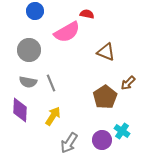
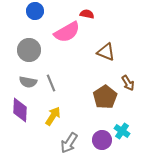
brown arrow: rotated 77 degrees counterclockwise
